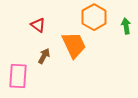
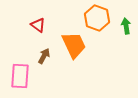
orange hexagon: moved 3 px right, 1 px down; rotated 10 degrees counterclockwise
pink rectangle: moved 2 px right
